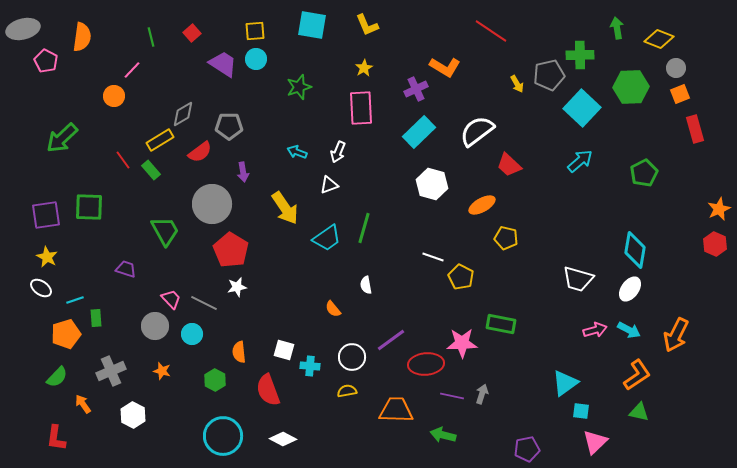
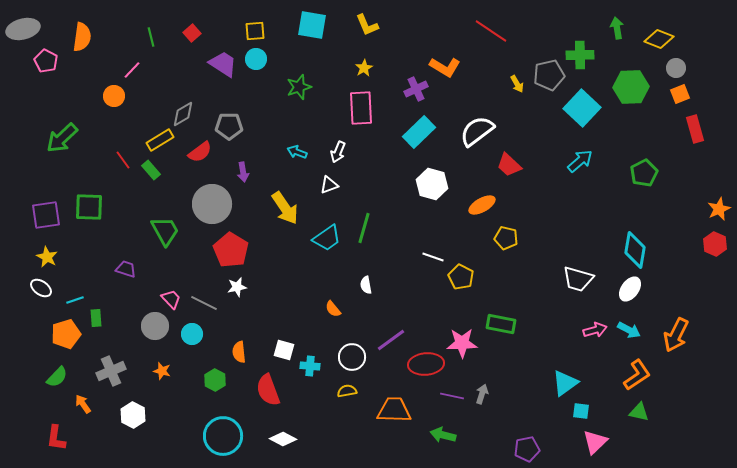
orange trapezoid at (396, 410): moved 2 px left
